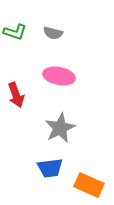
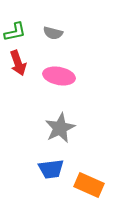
green L-shape: rotated 30 degrees counterclockwise
red arrow: moved 2 px right, 32 px up
blue trapezoid: moved 1 px right, 1 px down
